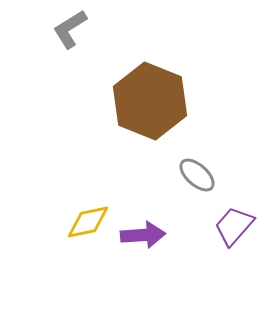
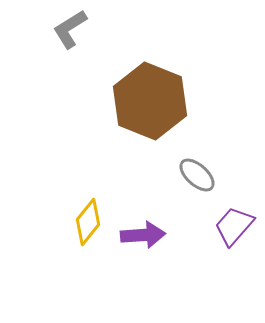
yellow diamond: rotated 39 degrees counterclockwise
